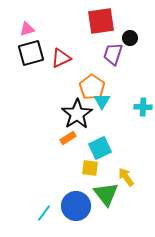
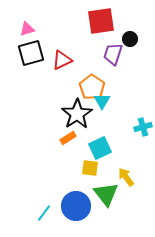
black circle: moved 1 px down
red triangle: moved 1 px right, 2 px down
cyan cross: moved 20 px down; rotated 18 degrees counterclockwise
